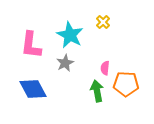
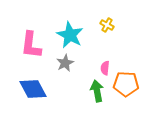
yellow cross: moved 4 px right, 3 px down; rotated 16 degrees counterclockwise
